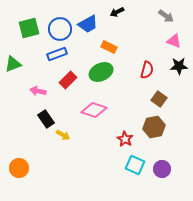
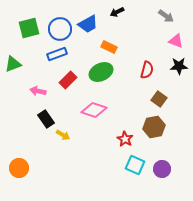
pink triangle: moved 2 px right
